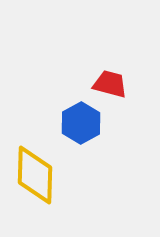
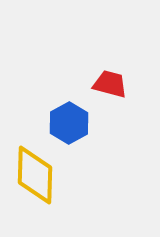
blue hexagon: moved 12 px left
